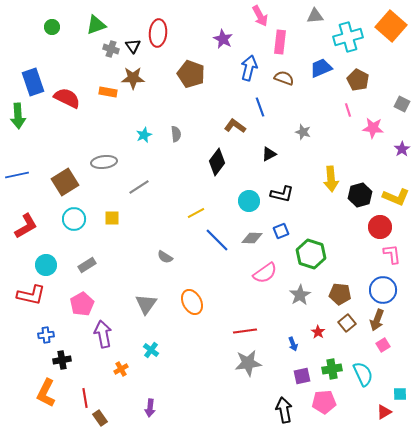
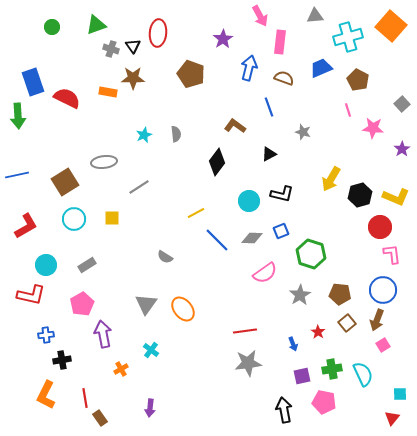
purple star at (223, 39): rotated 12 degrees clockwise
gray square at (402, 104): rotated 21 degrees clockwise
blue line at (260, 107): moved 9 px right
yellow arrow at (331, 179): rotated 35 degrees clockwise
orange ellipse at (192, 302): moved 9 px left, 7 px down; rotated 10 degrees counterclockwise
orange L-shape at (46, 393): moved 2 px down
pink pentagon at (324, 402): rotated 15 degrees clockwise
red triangle at (384, 412): moved 8 px right, 6 px down; rotated 21 degrees counterclockwise
